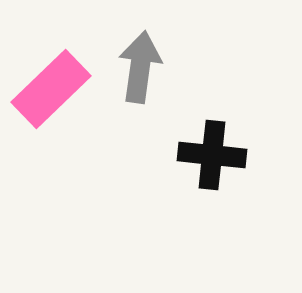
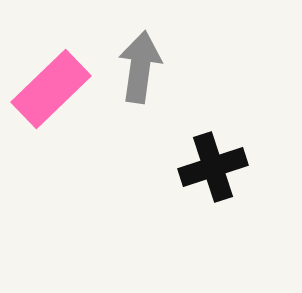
black cross: moved 1 px right, 12 px down; rotated 24 degrees counterclockwise
